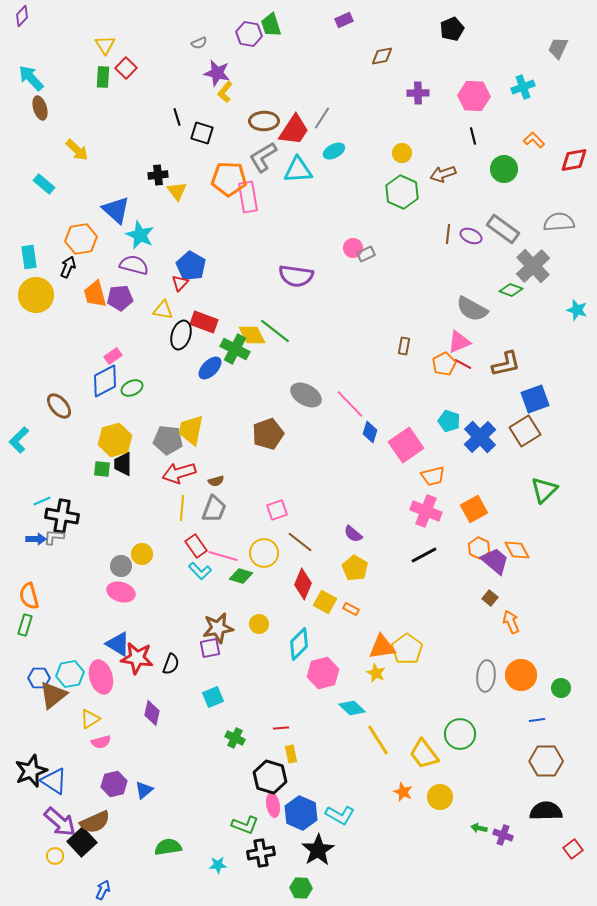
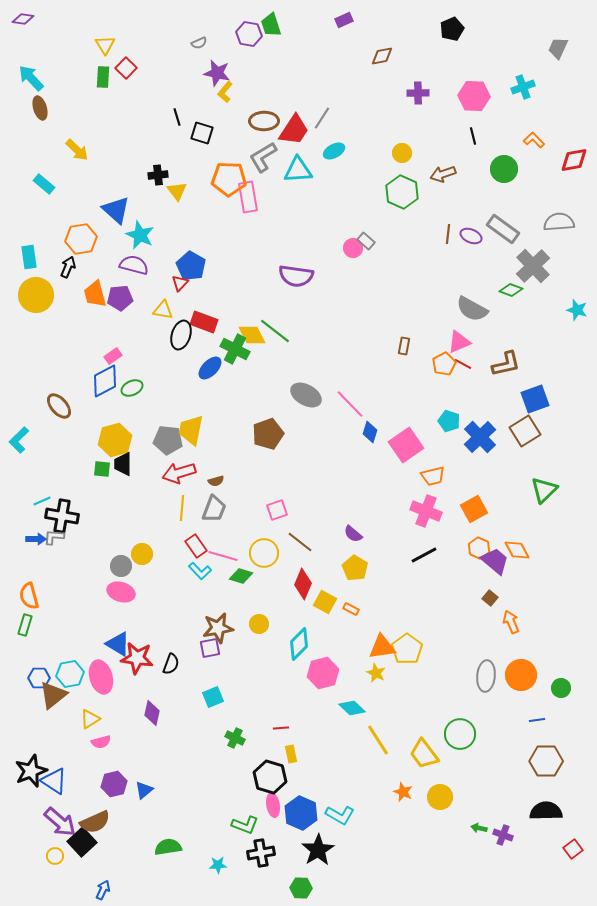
purple diamond at (22, 16): moved 1 px right, 3 px down; rotated 55 degrees clockwise
gray rectangle at (366, 254): moved 13 px up; rotated 66 degrees clockwise
